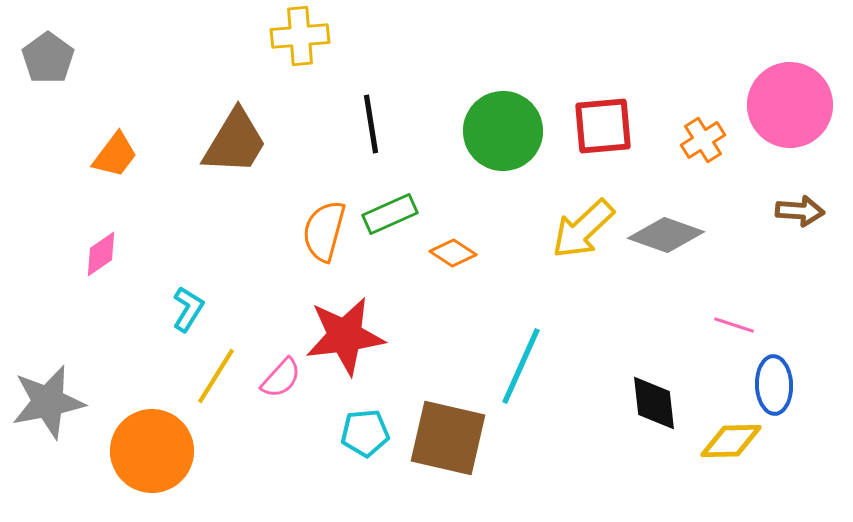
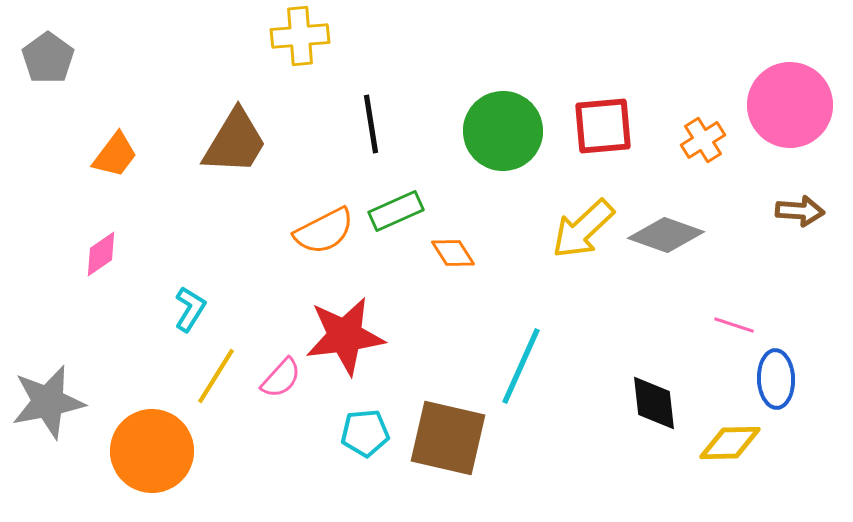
green rectangle: moved 6 px right, 3 px up
orange semicircle: rotated 132 degrees counterclockwise
orange diamond: rotated 24 degrees clockwise
cyan L-shape: moved 2 px right
blue ellipse: moved 2 px right, 6 px up
yellow diamond: moved 1 px left, 2 px down
